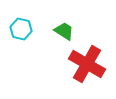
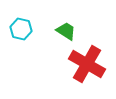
green trapezoid: moved 2 px right
